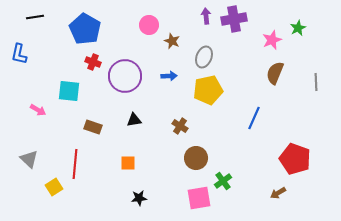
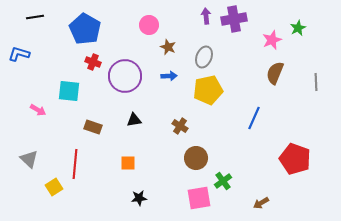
brown star: moved 4 px left, 6 px down
blue L-shape: rotated 95 degrees clockwise
brown arrow: moved 17 px left, 10 px down
